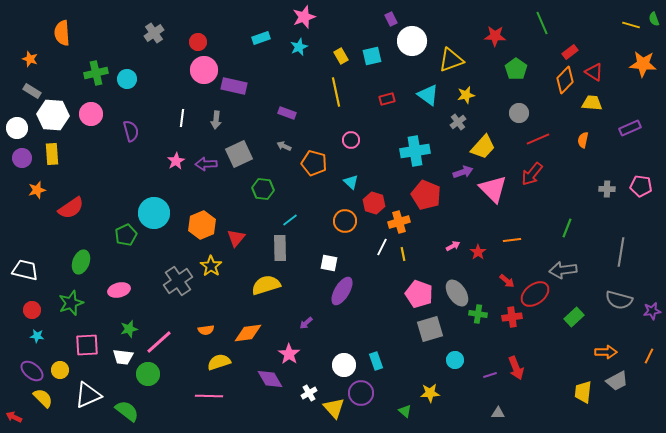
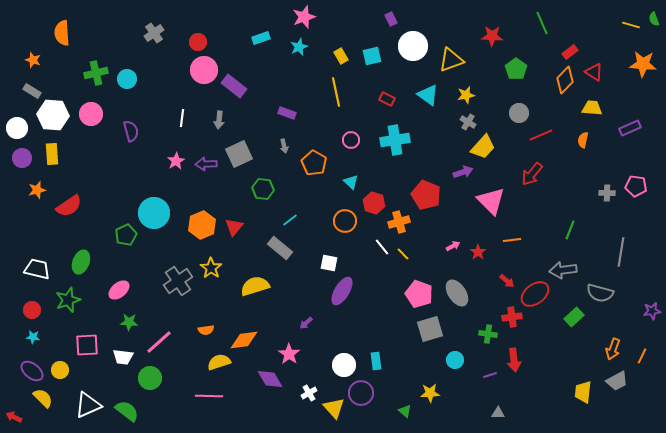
red star at (495, 36): moved 3 px left
white circle at (412, 41): moved 1 px right, 5 px down
orange star at (30, 59): moved 3 px right, 1 px down
purple rectangle at (234, 86): rotated 25 degrees clockwise
red rectangle at (387, 99): rotated 42 degrees clockwise
yellow trapezoid at (592, 103): moved 5 px down
gray arrow at (216, 120): moved 3 px right
gray cross at (458, 122): moved 10 px right; rotated 21 degrees counterclockwise
red line at (538, 139): moved 3 px right, 4 px up
gray arrow at (284, 146): rotated 128 degrees counterclockwise
cyan cross at (415, 151): moved 20 px left, 11 px up
orange pentagon at (314, 163): rotated 15 degrees clockwise
pink pentagon at (641, 186): moved 5 px left
pink triangle at (493, 189): moved 2 px left, 12 px down
gray cross at (607, 189): moved 4 px down
red semicircle at (71, 208): moved 2 px left, 2 px up
green line at (567, 228): moved 3 px right, 2 px down
red triangle at (236, 238): moved 2 px left, 11 px up
white line at (382, 247): rotated 66 degrees counterclockwise
gray rectangle at (280, 248): rotated 50 degrees counterclockwise
yellow line at (403, 254): rotated 32 degrees counterclockwise
yellow star at (211, 266): moved 2 px down
white trapezoid at (25, 270): moved 12 px right, 1 px up
yellow semicircle at (266, 285): moved 11 px left, 1 px down
pink ellipse at (119, 290): rotated 25 degrees counterclockwise
gray semicircle at (619, 300): moved 19 px left, 7 px up
green star at (71, 303): moved 3 px left, 3 px up
green cross at (478, 314): moved 10 px right, 20 px down
green star at (129, 329): moved 7 px up; rotated 18 degrees clockwise
orange diamond at (248, 333): moved 4 px left, 7 px down
cyan star at (37, 336): moved 4 px left, 1 px down
orange arrow at (606, 352): moved 7 px right, 3 px up; rotated 110 degrees clockwise
orange line at (649, 356): moved 7 px left
cyan rectangle at (376, 361): rotated 12 degrees clockwise
red arrow at (516, 368): moved 2 px left, 8 px up; rotated 15 degrees clockwise
green circle at (148, 374): moved 2 px right, 4 px down
white triangle at (88, 395): moved 10 px down
